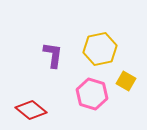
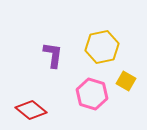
yellow hexagon: moved 2 px right, 2 px up
